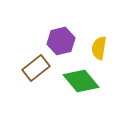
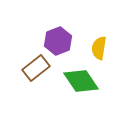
purple hexagon: moved 3 px left; rotated 8 degrees counterclockwise
green diamond: rotated 6 degrees clockwise
